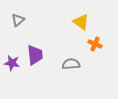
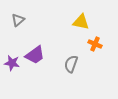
yellow triangle: rotated 24 degrees counterclockwise
purple trapezoid: rotated 60 degrees clockwise
gray semicircle: rotated 66 degrees counterclockwise
